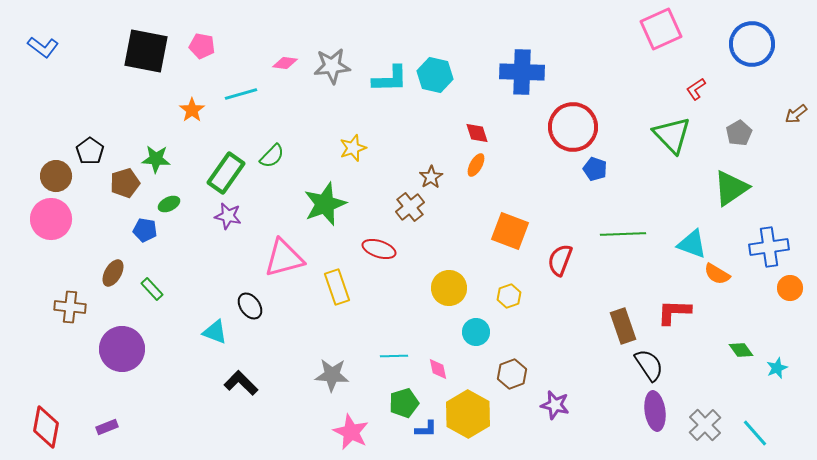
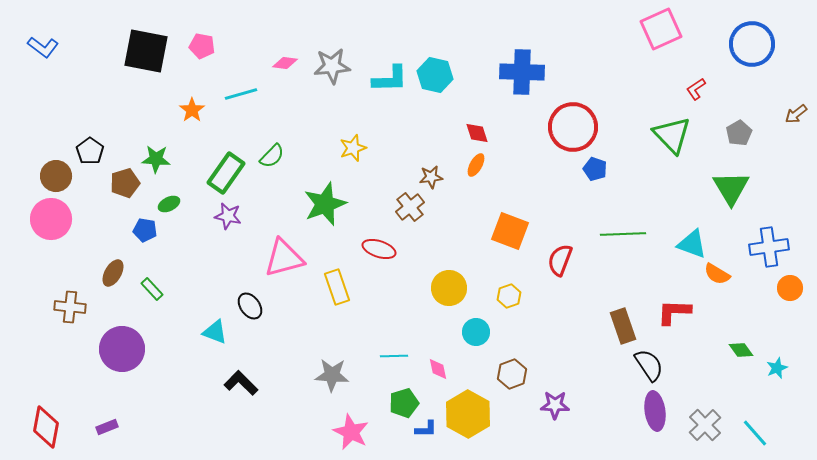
brown star at (431, 177): rotated 25 degrees clockwise
green triangle at (731, 188): rotated 27 degrees counterclockwise
purple star at (555, 405): rotated 12 degrees counterclockwise
